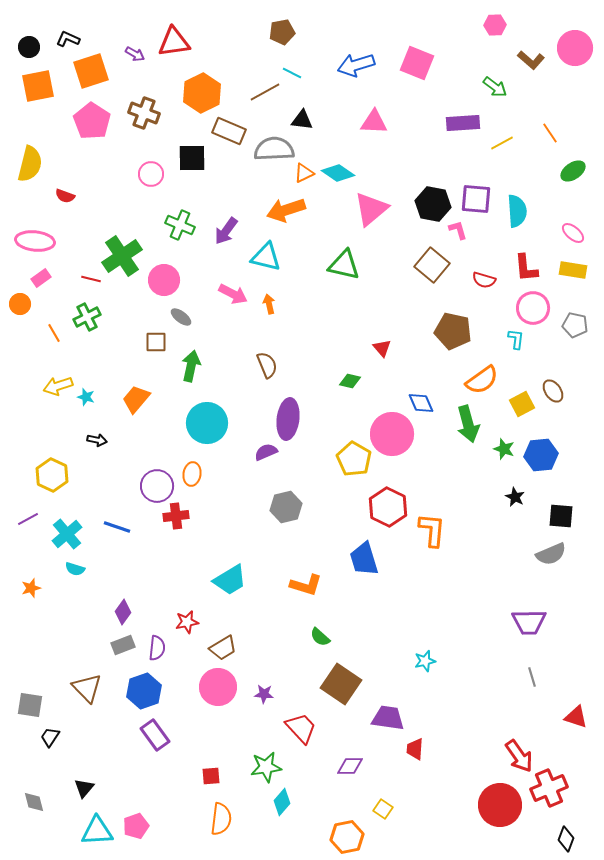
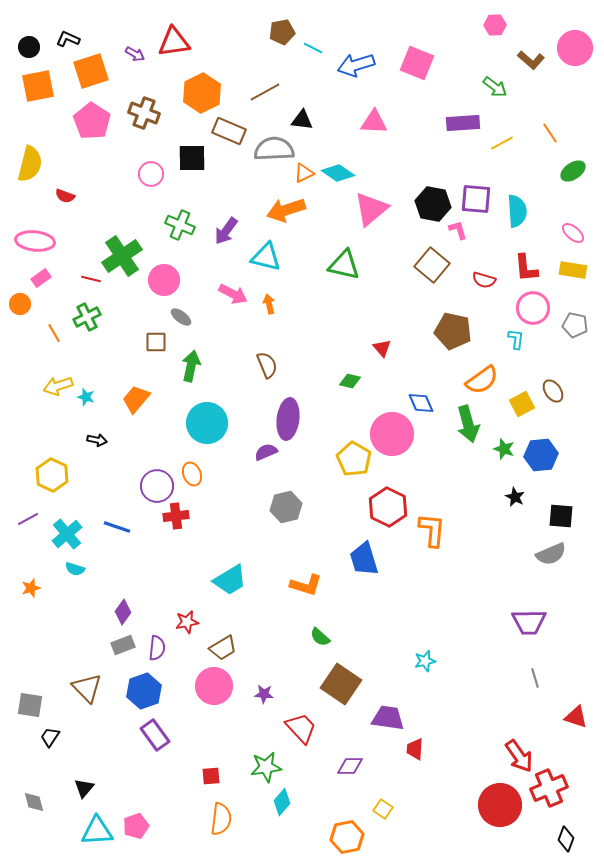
cyan line at (292, 73): moved 21 px right, 25 px up
orange ellipse at (192, 474): rotated 30 degrees counterclockwise
gray line at (532, 677): moved 3 px right, 1 px down
pink circle at (218, 687): moved 4 px left, 1 px up
